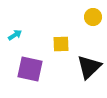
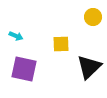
cyan arrow: moved 1 px right, 1 px down; rotated 56 degrees clockwise
purple square: moved 6 px left
